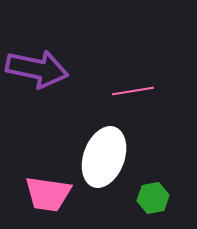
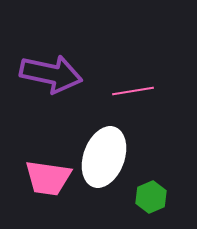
purple arrow: moved 14 px right, 5 px down
pink trapezoid: moved 16 px up
green hexagon: moved 2 px left, 1 px up; rotated 12 degrees counterclockwise
